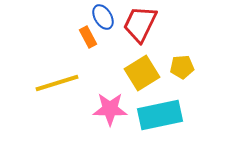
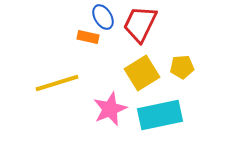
orange rectangle: rotated 50 degrees counterclockwise
pink star: rotated 24 degrees counterclockwise
